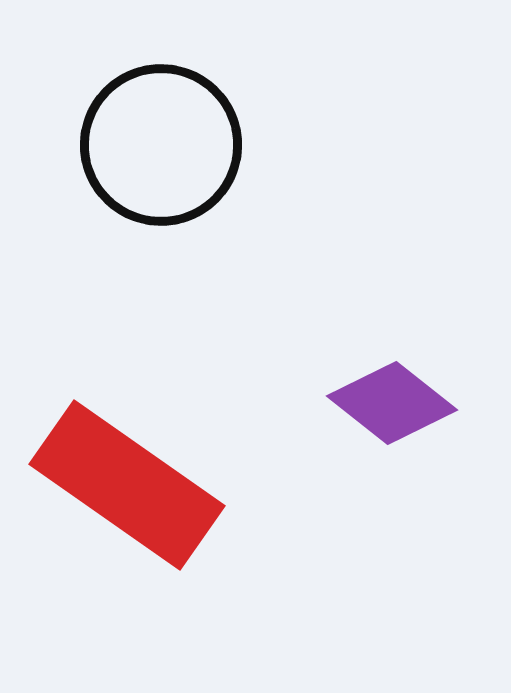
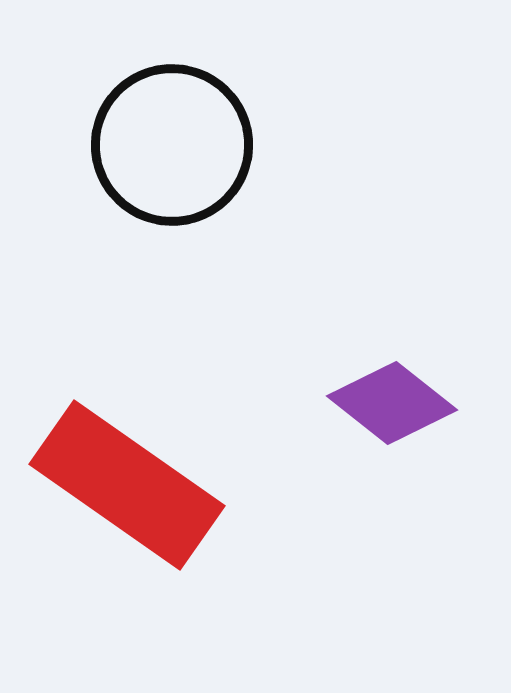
black circle: moved 11 px right
